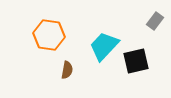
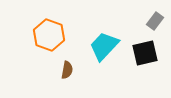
orange hexagon: rotated 12 degrees clockwise
black square: moved 9 px right, 8 px up
